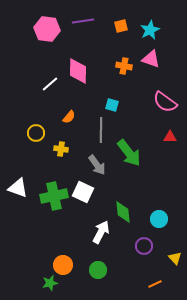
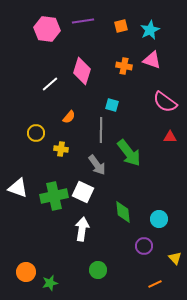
pink triangle: moved 1 px right, 1 px down
pink diamond: moved 4 px right; rotated 16 degrees clockwise
white arrow: moved 19 px left, 3 px up; rotated 20 degrees counterclockwise
orange circle: moved 37 px left, 7 px down
